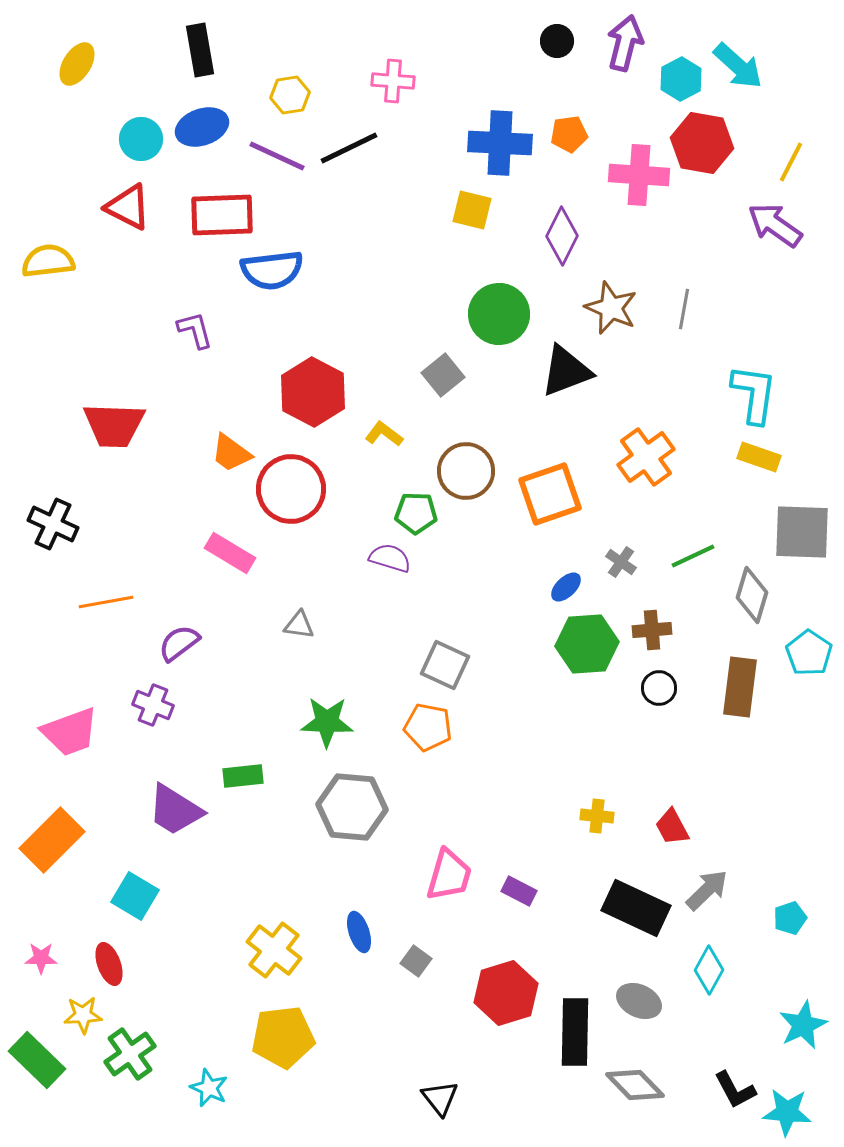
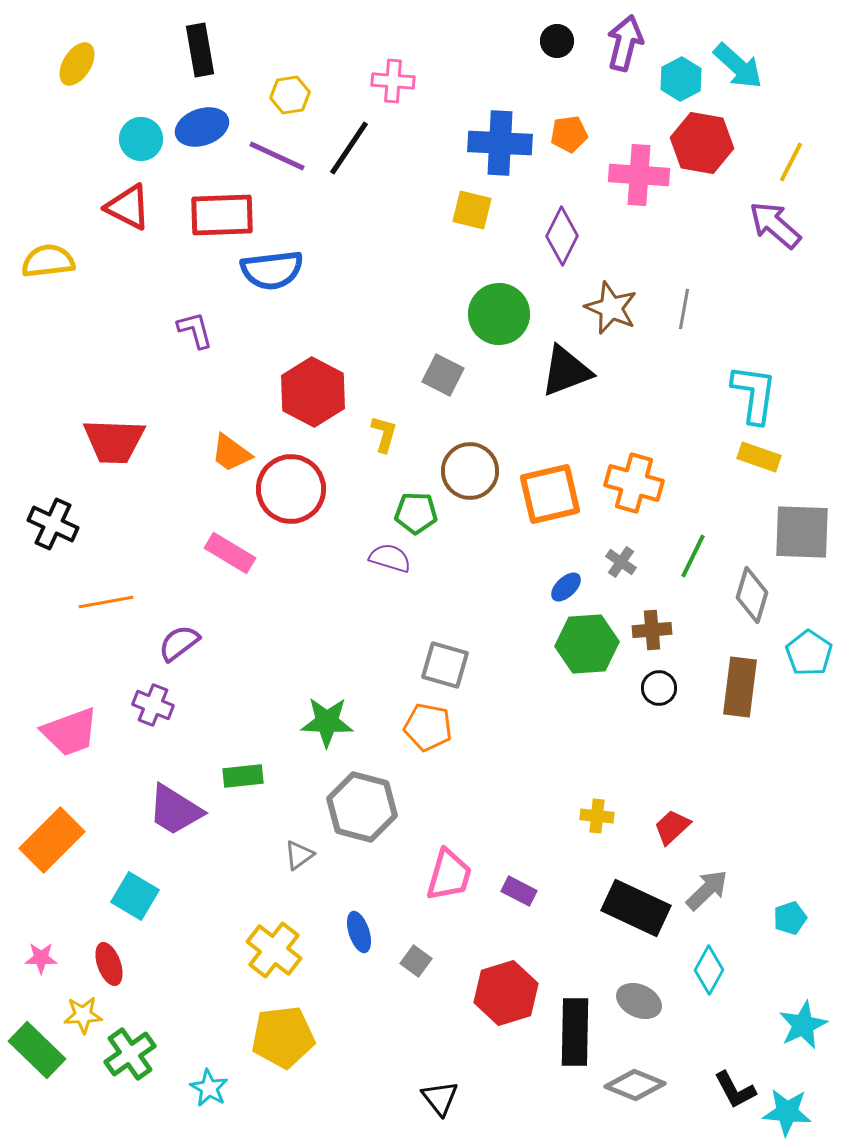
black line at (349, 148): rotated 30 degrees counterclockwise
purple arrow at (775, 225): rotated 6 degrees clockwise
gray square at (443, 375): rotated 24 degrees counterclockwise
red trapezoid at (114, 425): moved 16 px down
yellow L-shape at (384, 434): rotated 69 degrees clockwise
orange cross at (646, 457): moved 12 px left, 26 px down; rotated 38 degrees counterclockwise
brown circle at (466, 471): moved 4 px right
orange square at (550, 494): rotated 6 degrees clockwise
green line at (693, 556): rotated 39 degrees counterclockwise
gray triangle at (299, 625): moved 230 px down; rotated 44 degrees counterclockwise
gray square at (445, 665): rotated 9 degrees counterclockwise
gray hexagon at (352, 807): moved 10 px right; rotated 10 degrees clockwise
red trapezoid at (672, 827): rotated 75 degrees clockwise
green rectangle at (37, 1060): moved 10 px up
gray diamond at (635, 1085): rotated 24 degrees counterclockwise
cyan star at (209, 1088): rotated 6 degrees clockwise
